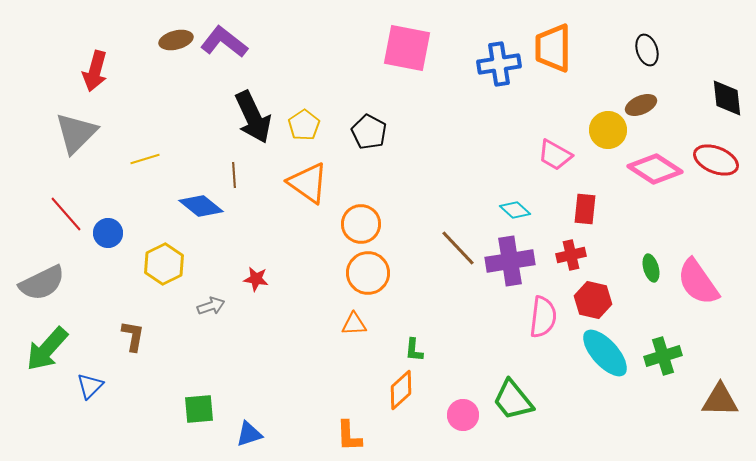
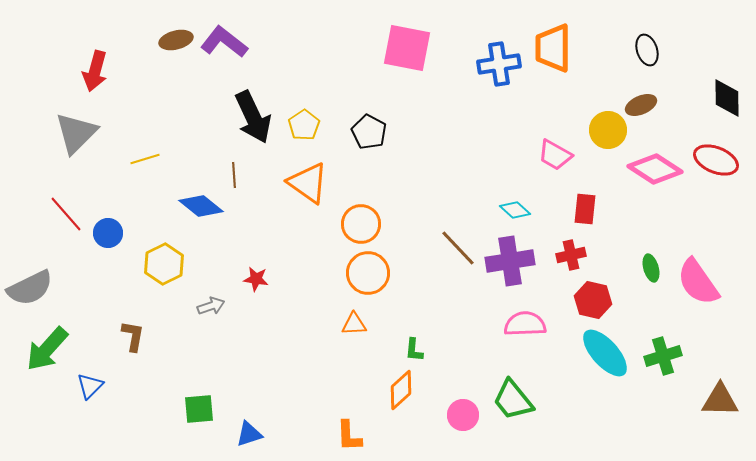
black diamond at (727, 98): rotated 6 degrees clockwise
gray semicircle at (42, 283): moved 12 px left, 5 px down
pink semicircle at (543, 317): moved 18 px left, 7 px down; rotated 99 degrees counterclockwise
